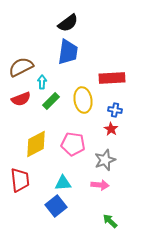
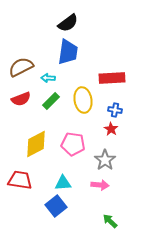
cyan arrow: moved 6 px right, 4 px up; rotated 88 degrees counterclockwise
gray star: rotated 15 degrees counterclockwise
red trapezoid: rotated 75 degrees counterclockwise
